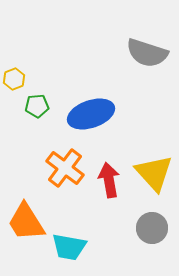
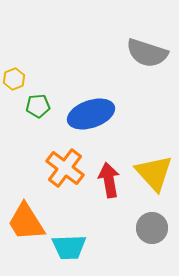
green pentagon: moved 1 px right
cyan trapezoid: rotated 12 degrees counterclockwise
